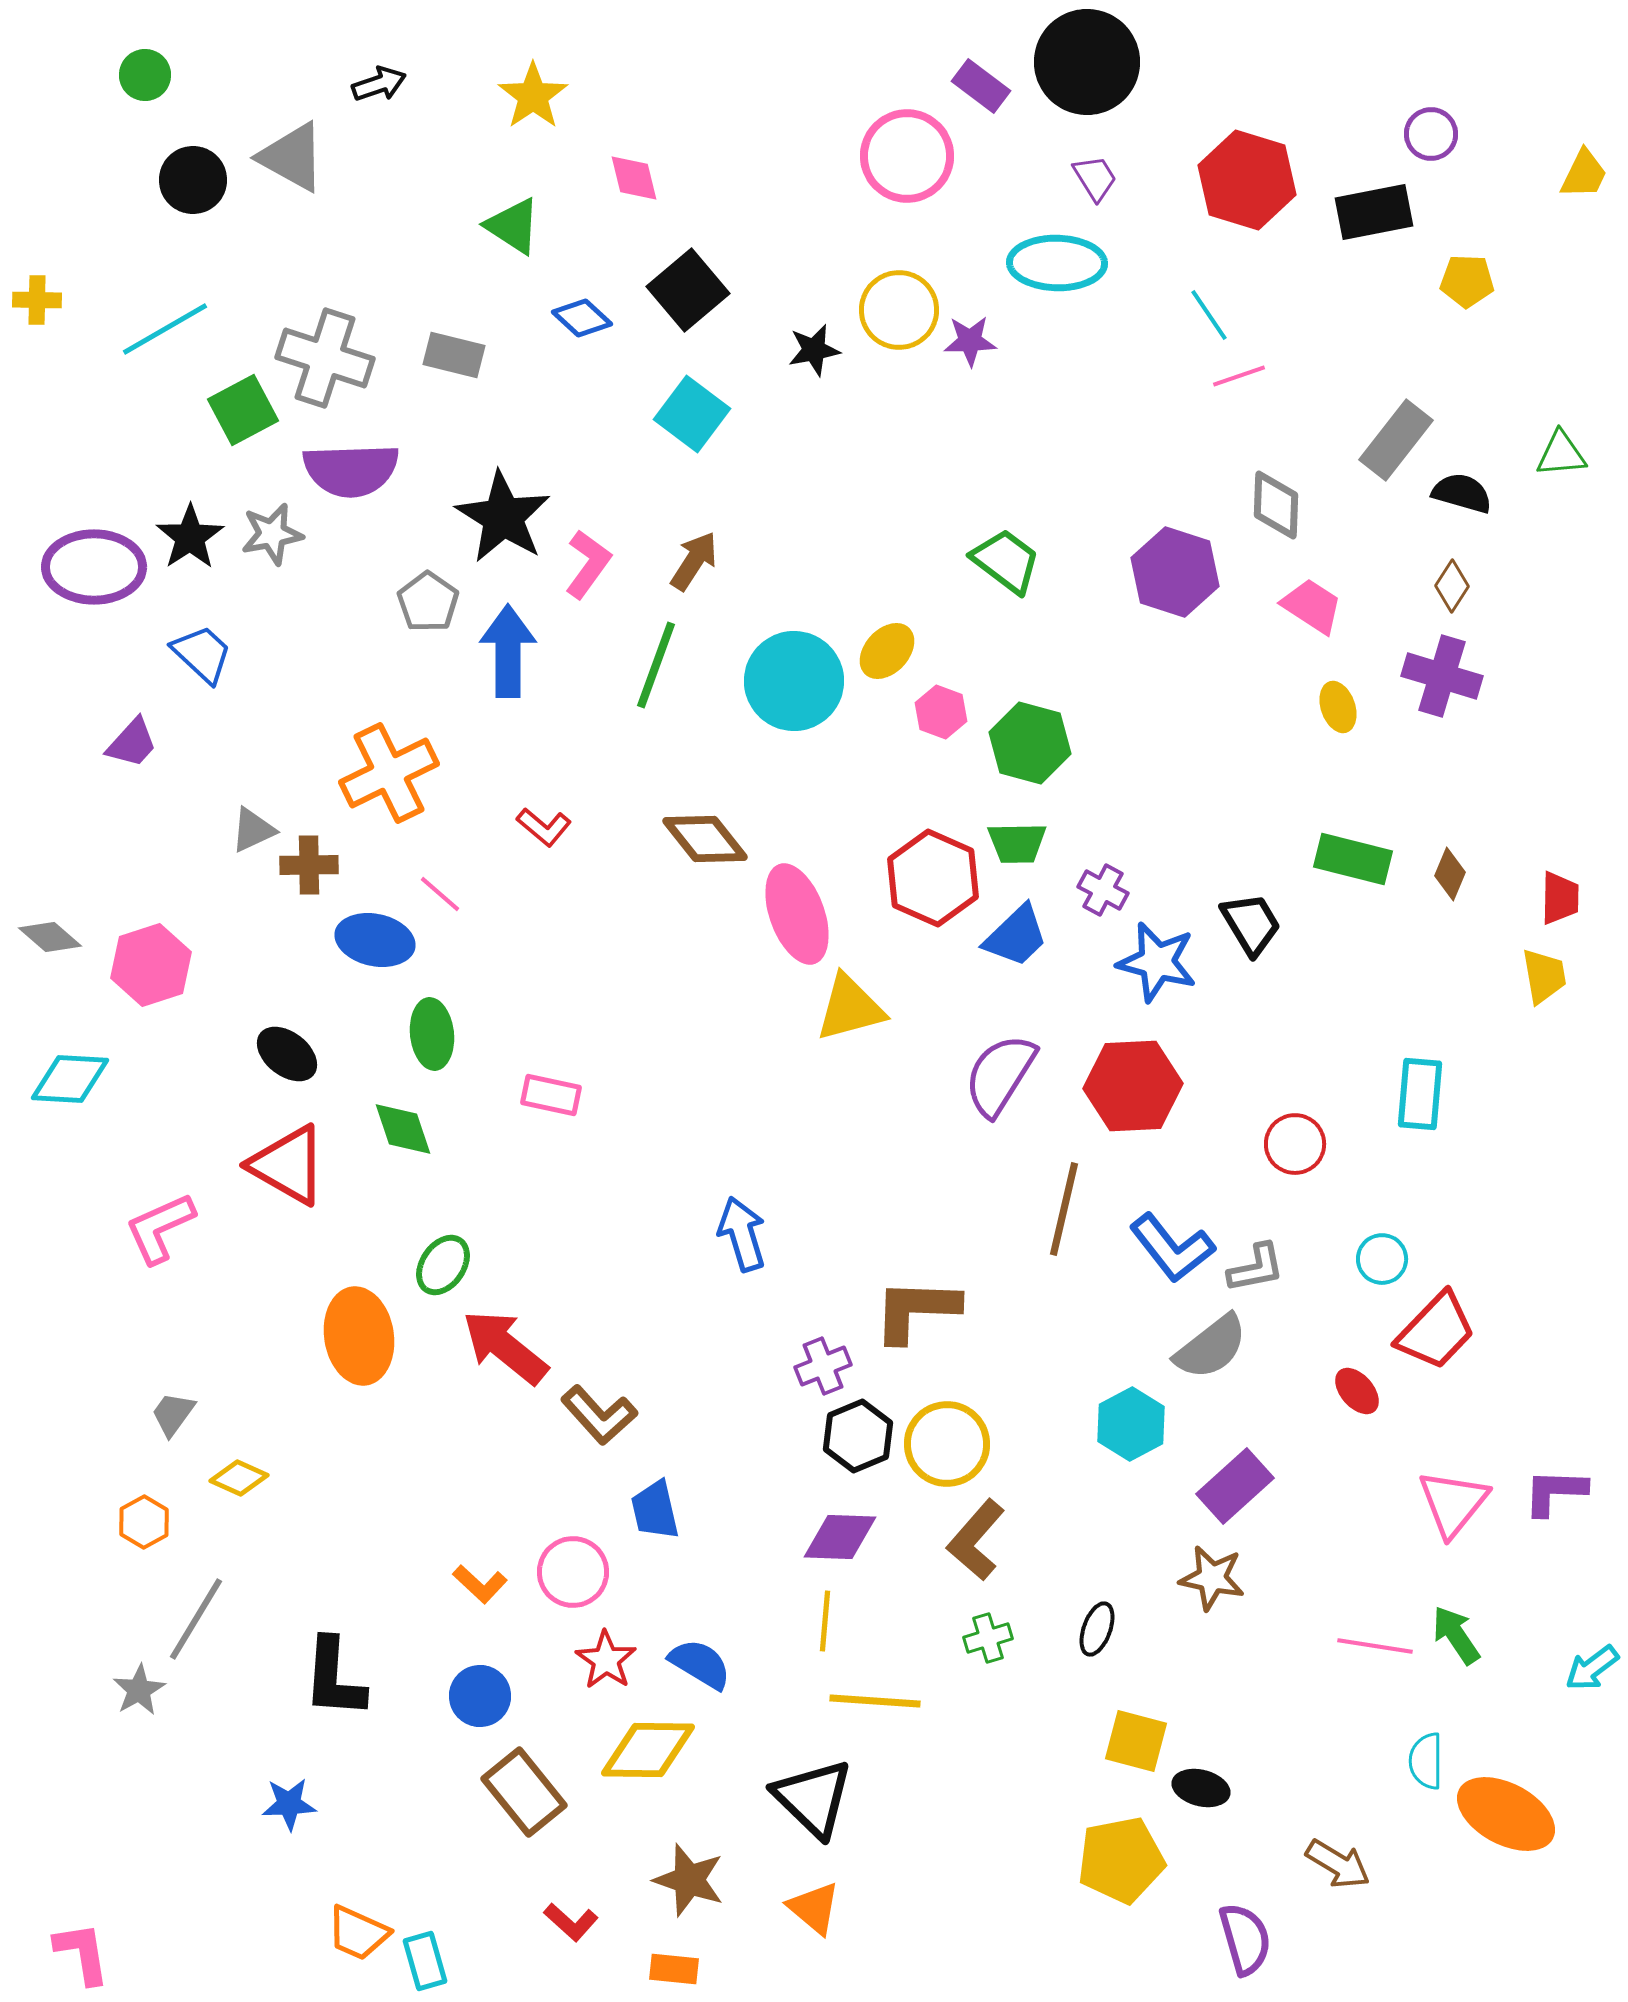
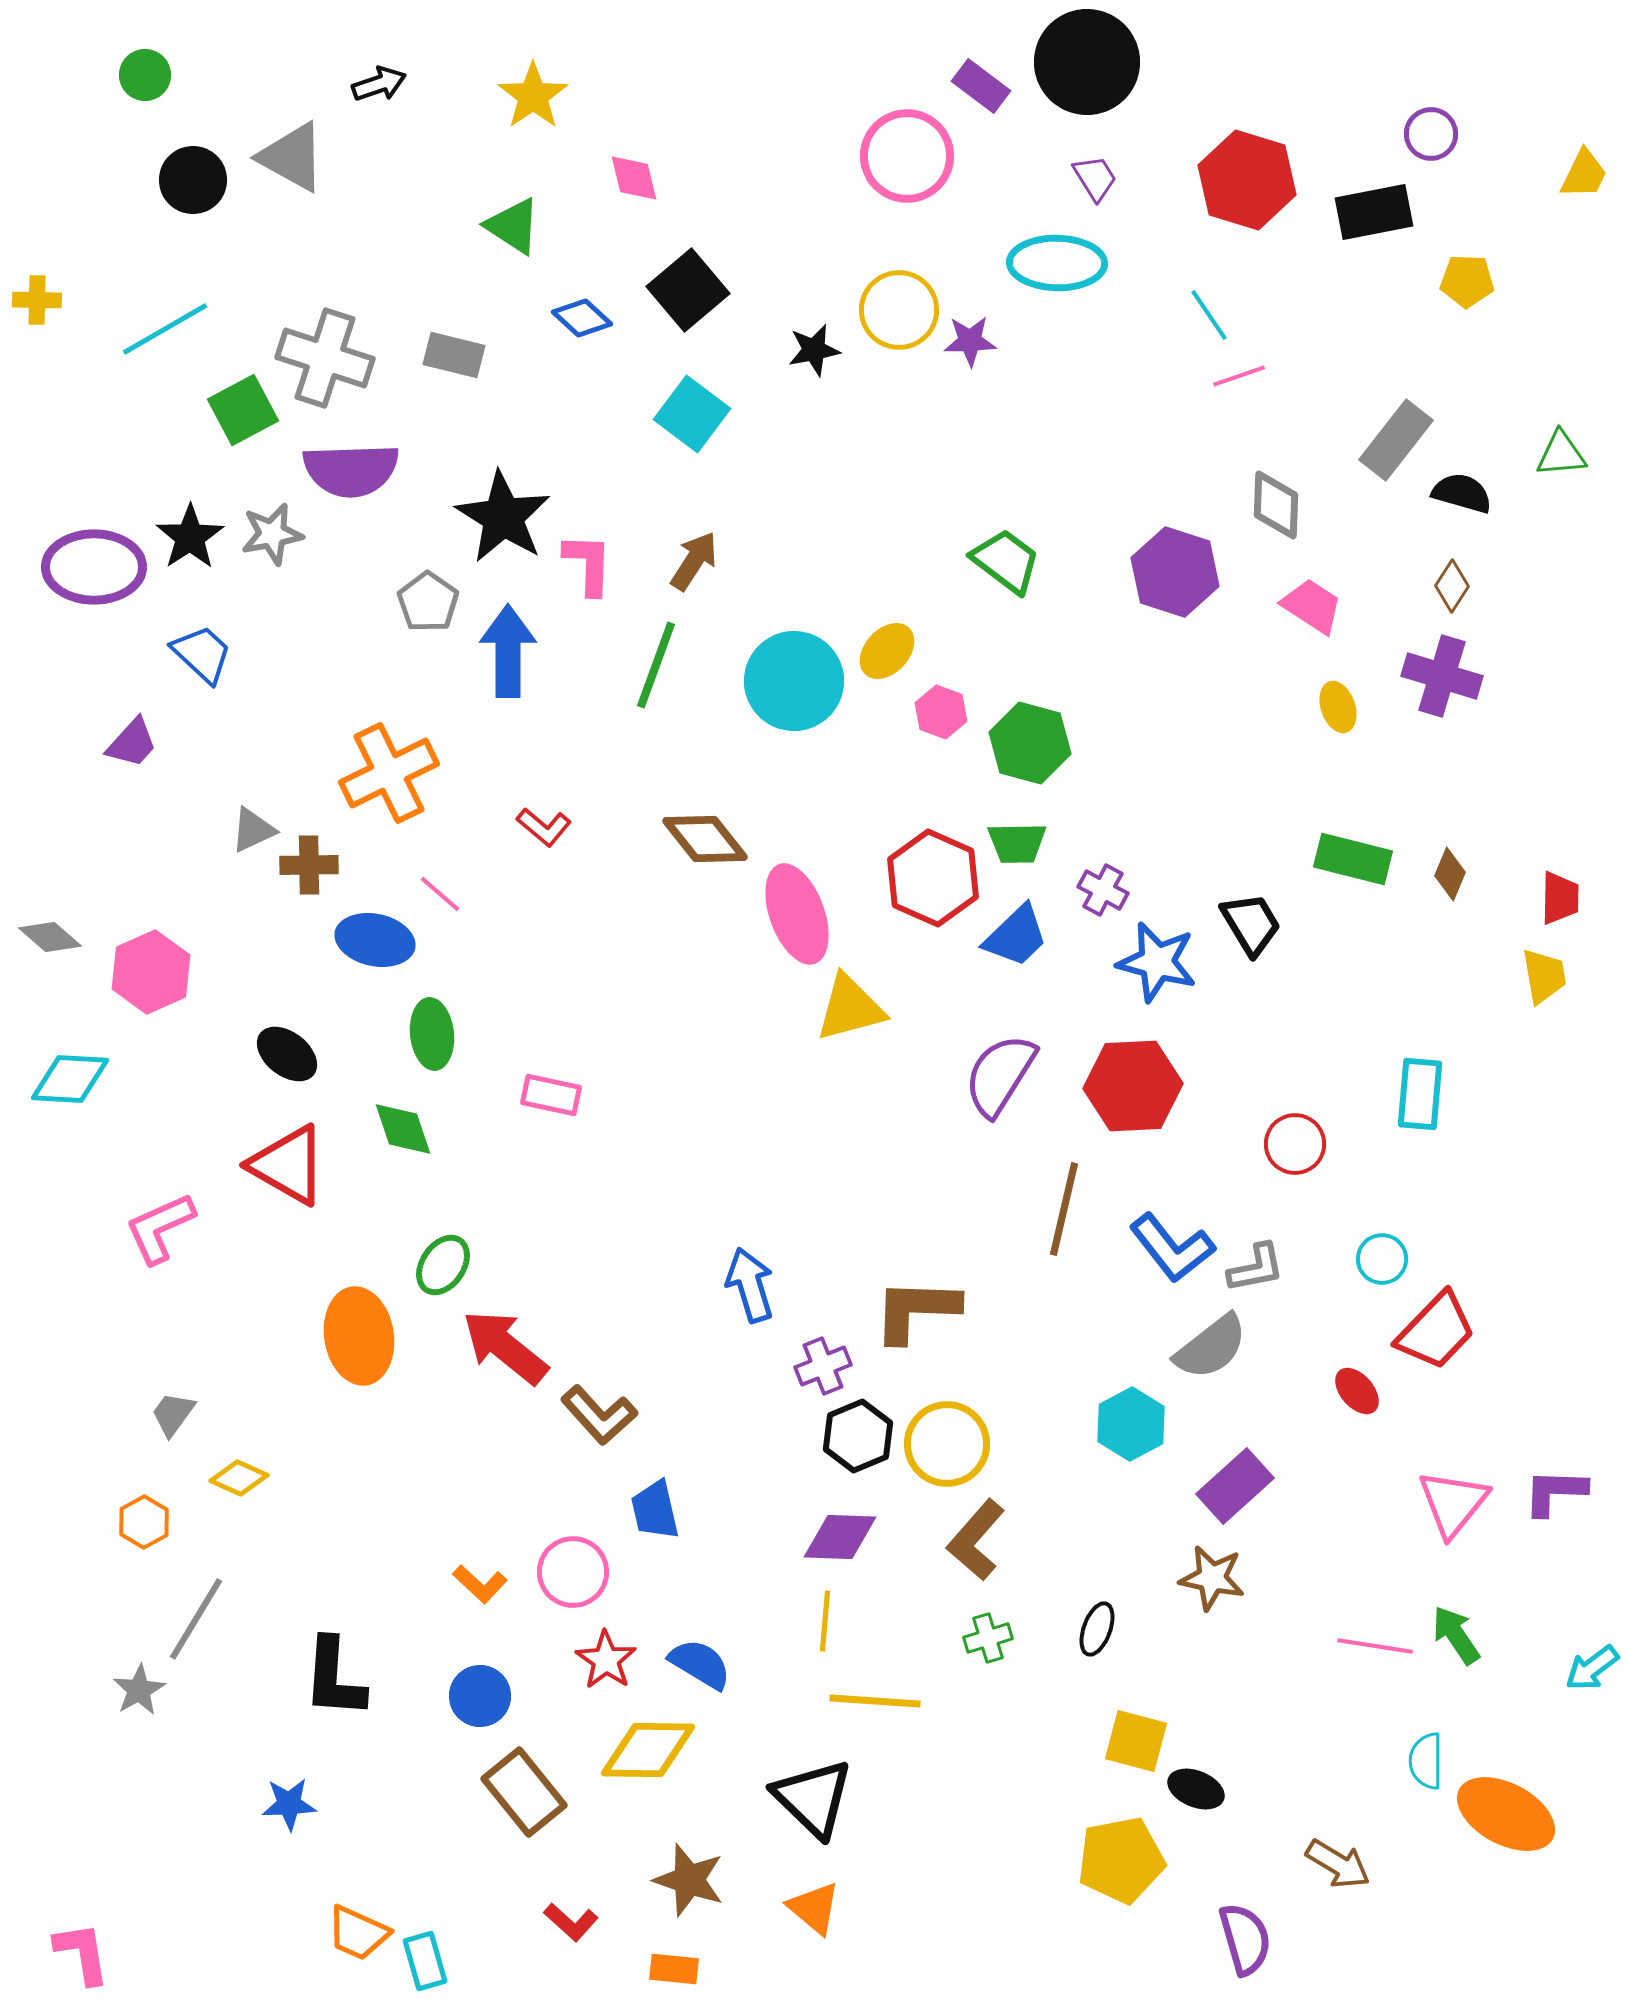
pink L-shape at (588, 564): rotated 34 degrees counterclockwise
pink hexagon at (151, 965): moved 7 px down; rotated 6 degrees counterclockwise
blue arrow at (742, 1234): moved 8 px right, 51 px down
black ellipse at (1201, 1788): moved 5 px left, 1 px down; rotated 8 degrees clockwise
